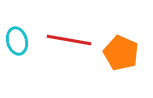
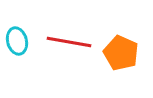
red line: moved 2 px down
